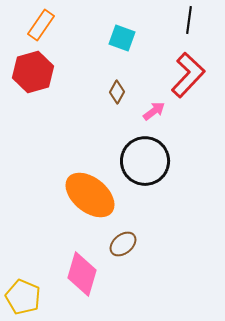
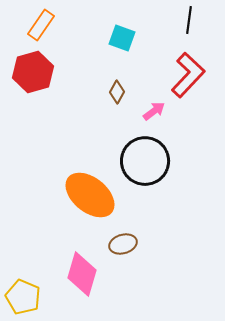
brown ellipse: rotated 24 degrees clockwise
